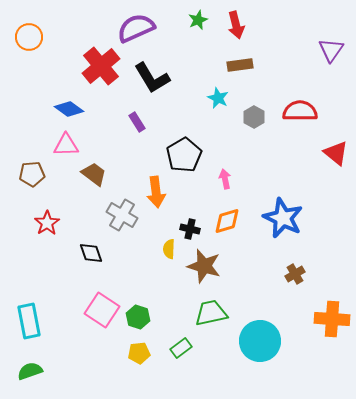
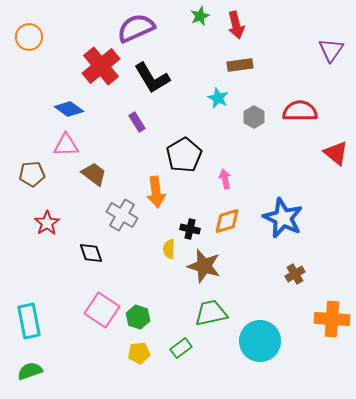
green star: moved 2 px right, 4 px up
